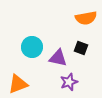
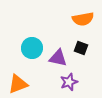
orange semicircle: moved 3 px left, 1 px down
cyan circle: moved 1 px down
